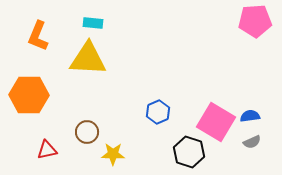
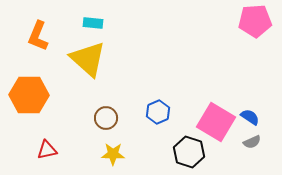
yellow triangle: rotated 39 degrees clockwise
blue semicircle: moved 1 px down; rotated 42 degrees clockwise
brown circle: moved 19 px right, 14 px up
